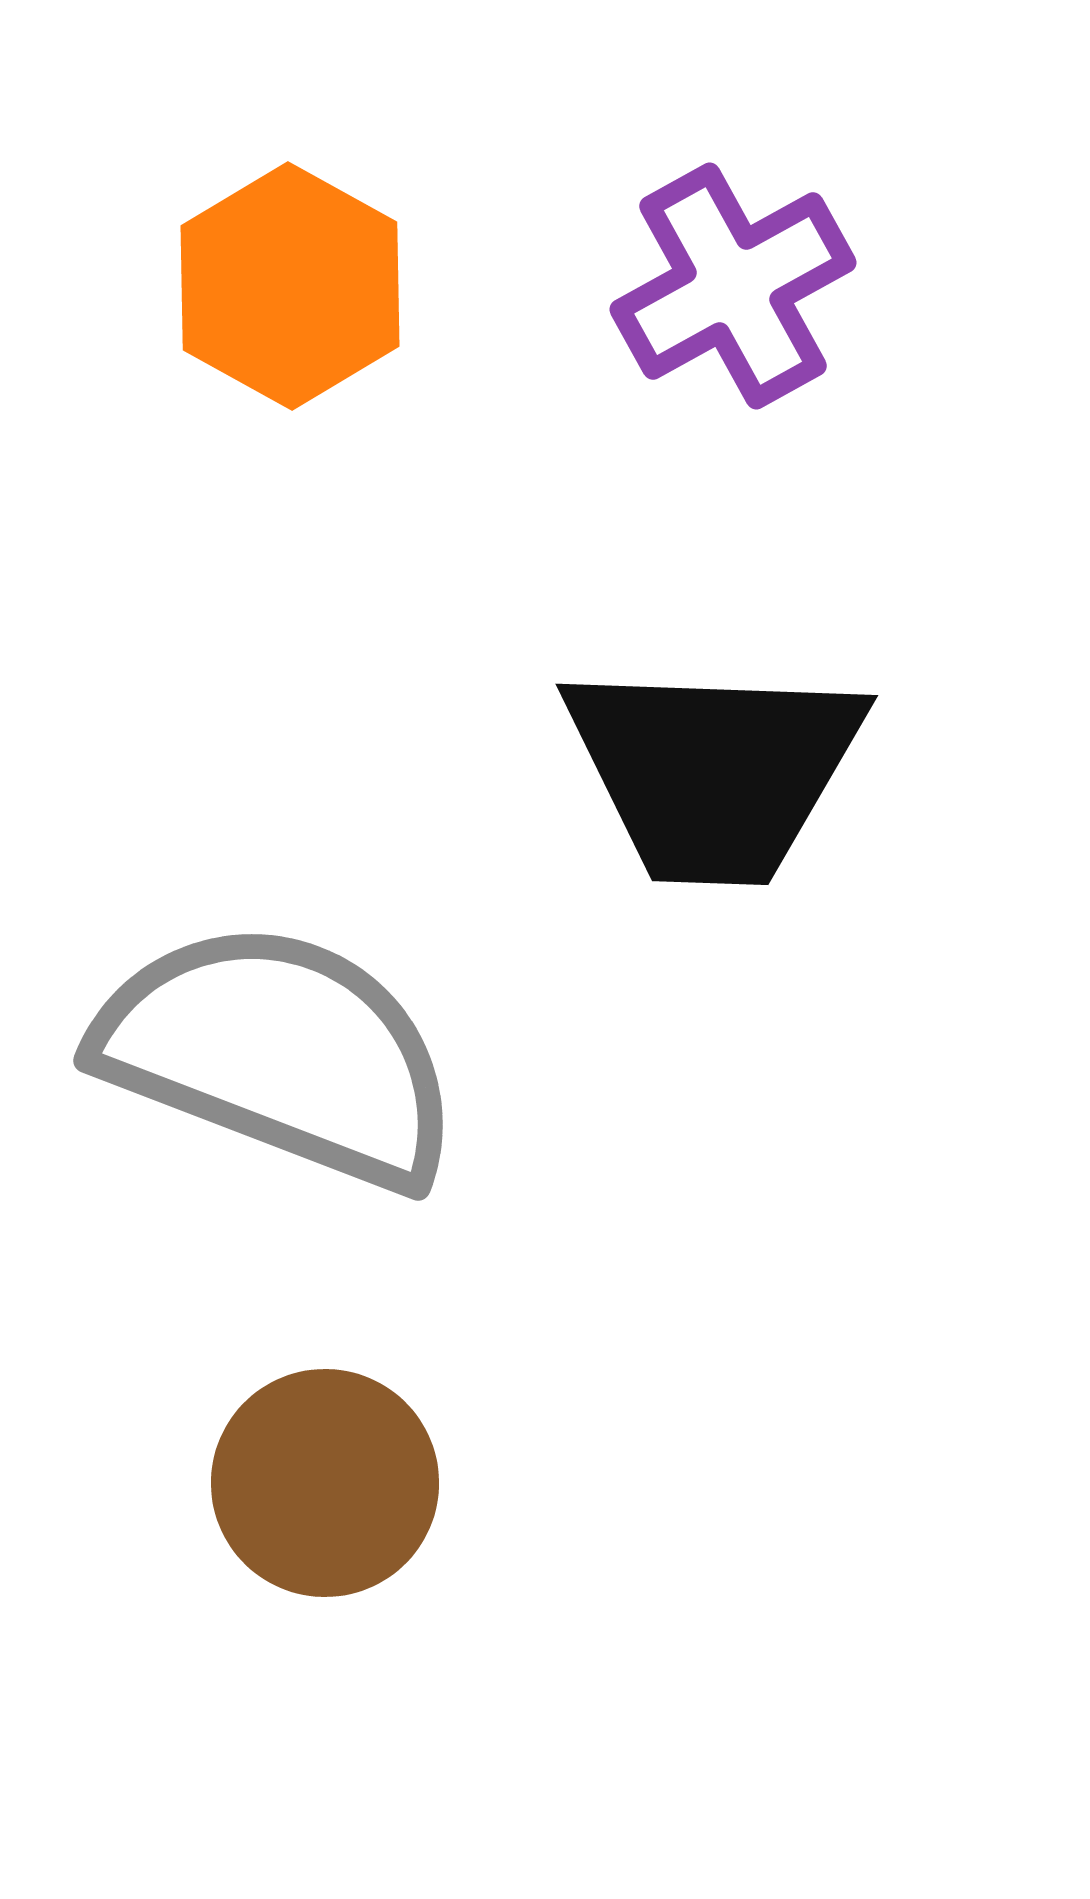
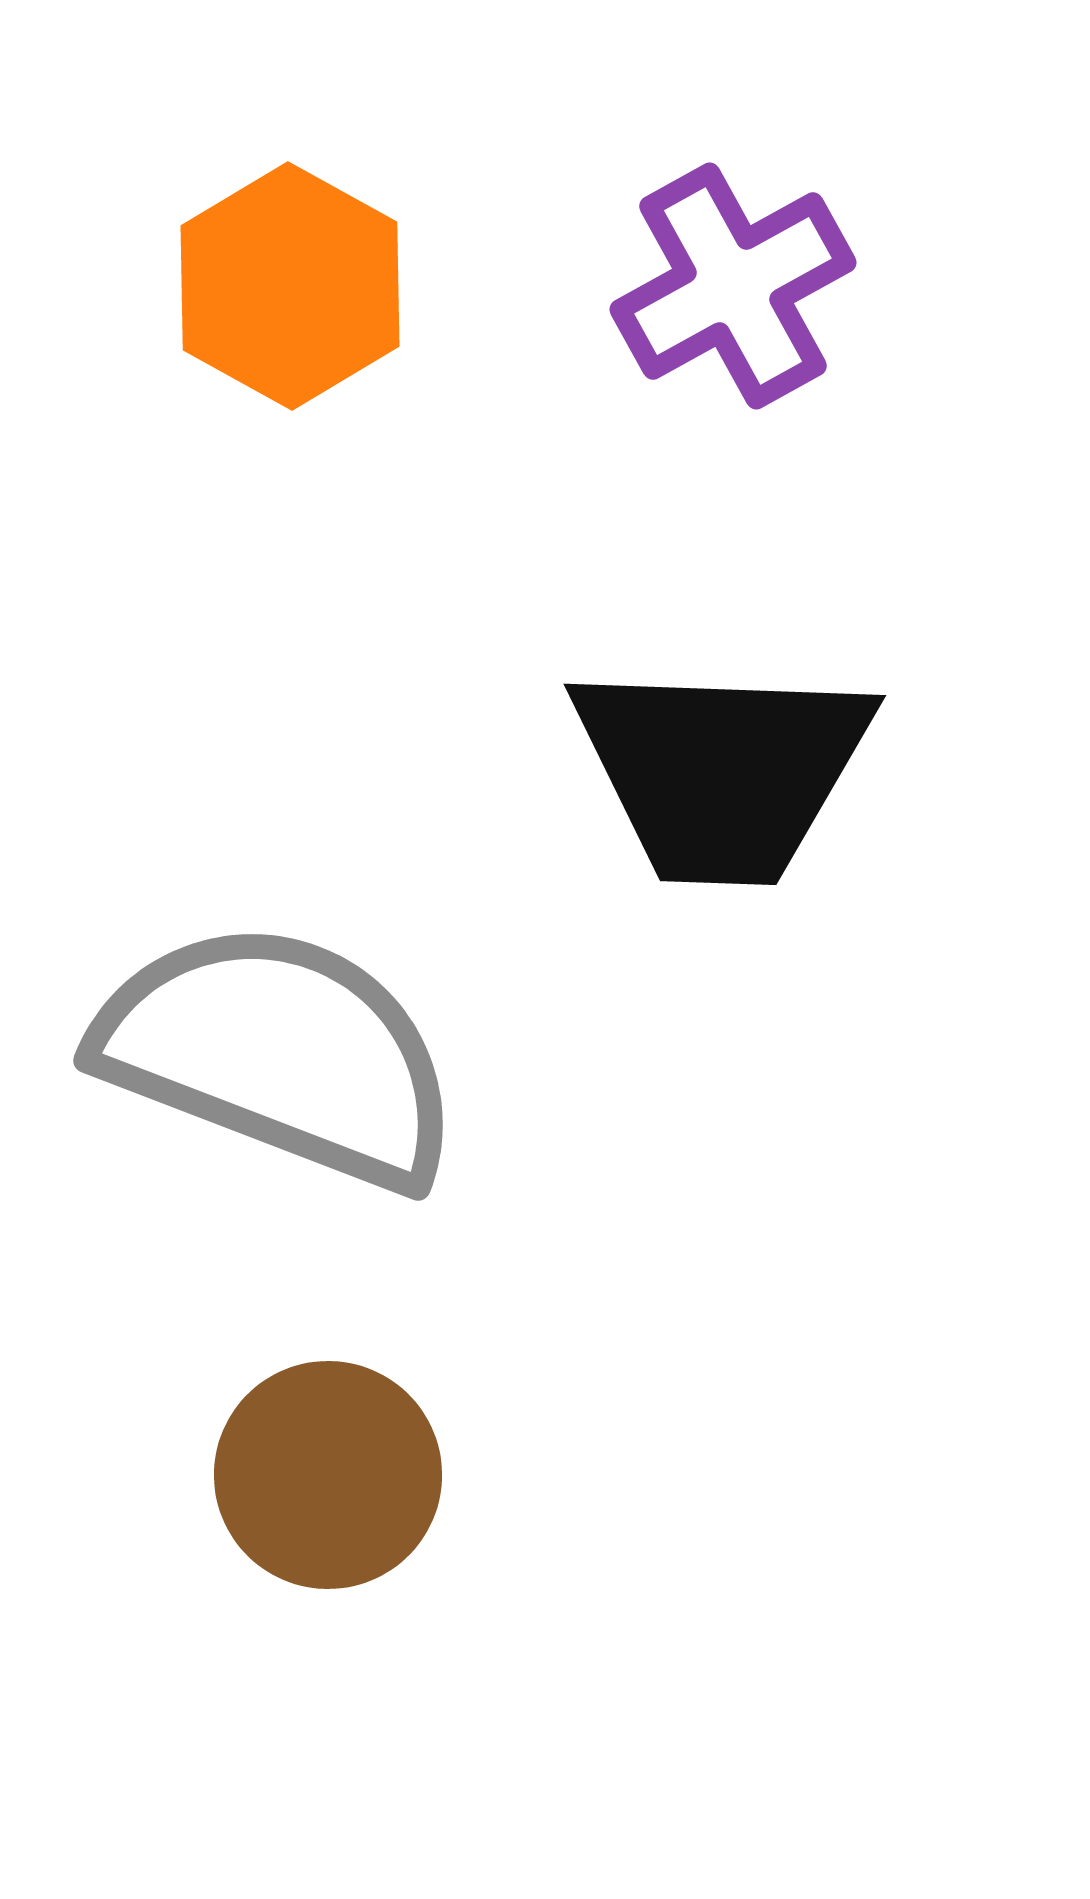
black trapezoid: moved 8 px right
brown circle: moved 3 px right, 8 px up
